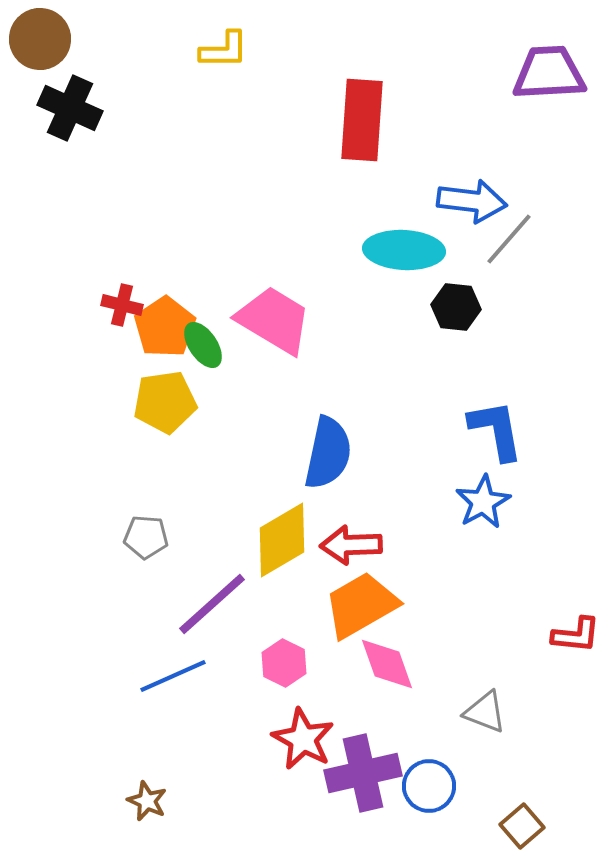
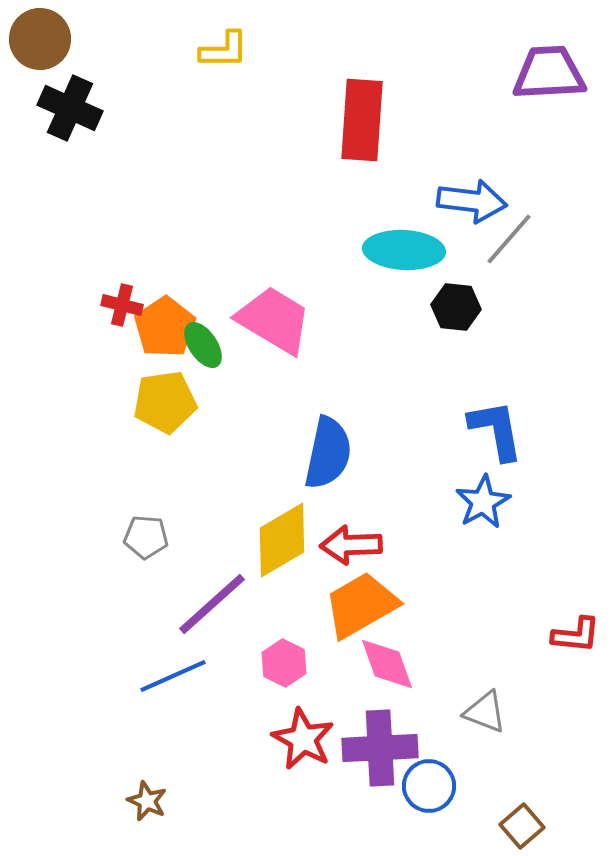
purple cross: moved 17 px right, 25 px up; rotated 10 degrees clockwise
